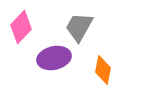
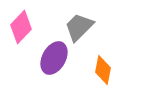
gray trapezoid: rotated 16 degrees clockwise
purple ellipse: rotated 48 degrees counterclockwise
